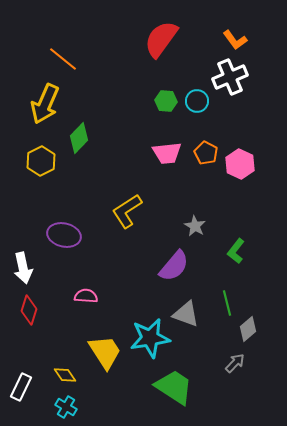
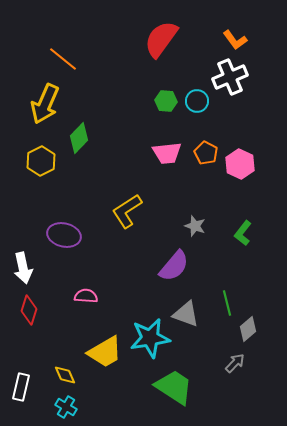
gray star: rotated 10 degrees counterclockwise
green L-shape: moved 7 px right, 18 px up
yellow trapezoid: rotated 93 degrees clockwise
yellow diamond: rotated 10 degrees clockwise
white rectangle: rotated 12 degrees counterclockwise
